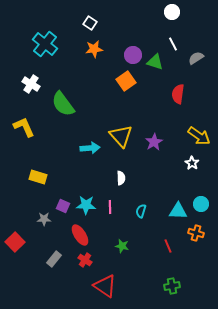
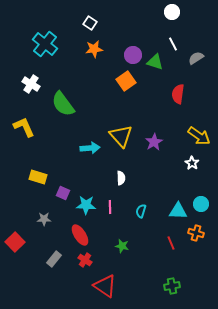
purple square: moved 13 px up
red line: moved 3 px right, 3 px up
